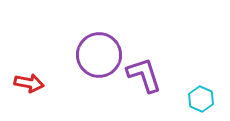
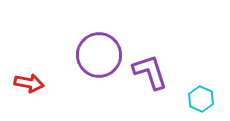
purple L-shape: moved 6 px right, 3 px up
